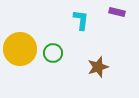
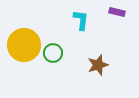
yellow circle: moved 4 px right, 4 px up
brown star: moved 2 px up
